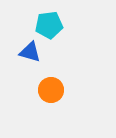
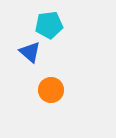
blue triangle: rotated 25 degrees clockwise
